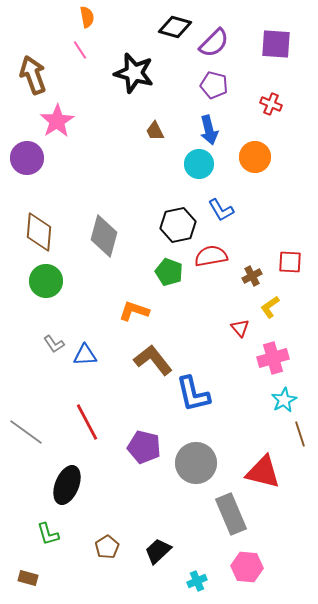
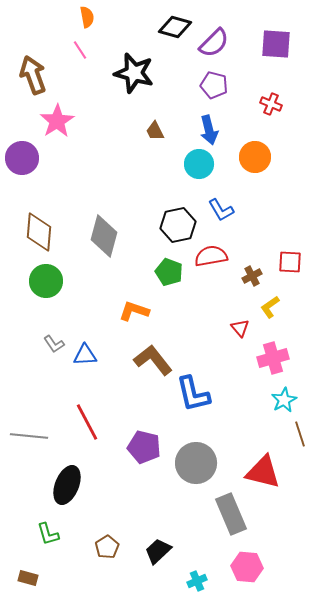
purple circle at (27, 158): moved 5 px left
gray line at (26, 432): moved 3 px right, 4 px down; rotated 30 degrees counterclockwise
